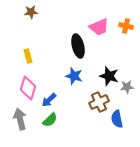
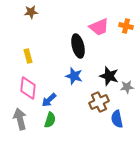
pink diamond: rotated 10 degrees counterclockwise
green semicircle: rotated 28 degrees counterclockwise
